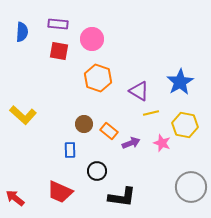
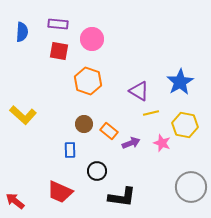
orange hexagon: moved 10 px left, 3 px down
red arrow: moved 3 px down
